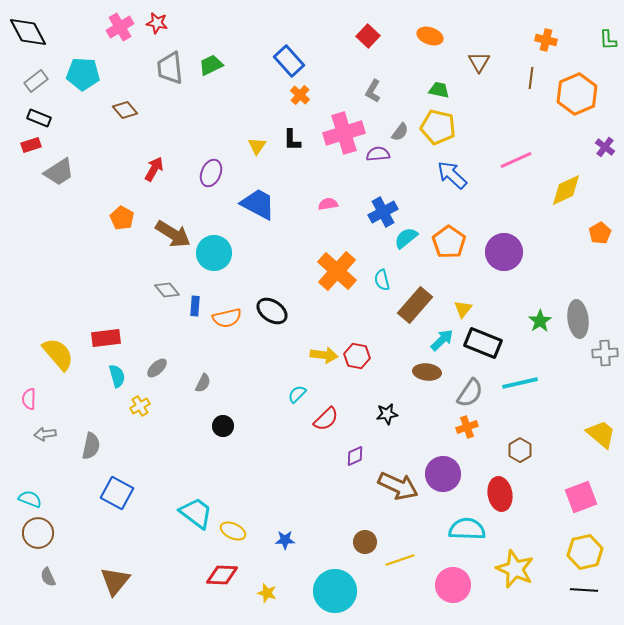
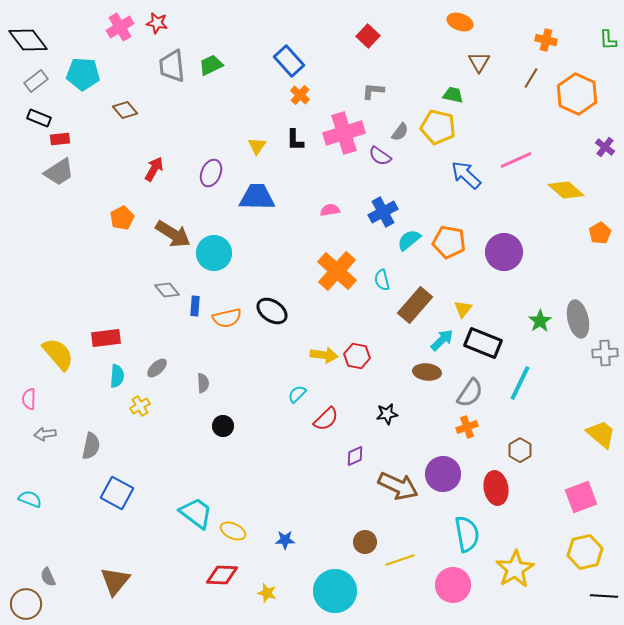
black diamond at (28, 32): moved 8 px down; rotated 9 degrees counterclockwise
orange ellipse at (430, 36): moved 30 px right, 14 px up
gray trapezoid at (170, 68): moved 2 px right, 2 px up
brown line at (531, 78): rotated 25 degrees clockwise
green trapezoid at (439, 90): moved 14 px right, 5 px down
gray L-shape at (373, 91): rotated 65 degrees clockwise
orange hexagon at (577, 94): rotated 12 degrees counterclockwise
black L-shape at (292, 140): moved 3 px right
red rectangle at (31, 145): moved 29 px right, 6 px up; rotated 12 degrees clockwise
purple semicircle at (378, 154): moved 2 px right, 2 px down; rotated 140 degrees counterclockwise
blue arrow at (452, 175): moved 14 px right
yellow diamond at (566, 190): rotated 66 degrees clockwise
blue trapezoid at (258, 204): moved 1 px left, 7 px up; rotated 27 degrees counterclockwise
pink semicircle at (328, 204): moved 2 px right, 6 px down
orange pentagon at (122, 218): rotated 15 degrees clockwise
cyan semicircle at (406, 238): moved 3 px right, 2 px down
orange pentagon at (449, 242): rotated 24 degrees counterclockwise
gray ellipse at (578, 319): rotated 6 degrees counterclockwise
cyan semicircle at (117, 376): rotated 20 degrees clockwise
gray semicircle at (203, 383): rotated 30 degrees counterclockwise
cyan line at (520, 383): rotated 51 degrees counterclockwise
red ellipse at (500, 494): moved 4 px left, 6 px up
cyan semicircle at (467, 529): moved 5 px down; rotated 78 degrees clockwise
brown circle at (38, 533): moved 12 px left, 71 px down
yellow star at (515, 569): rotated 18 degrees clockwise
black line at (584, 590): moved 20 px right, 6 px down
